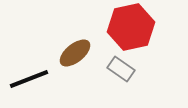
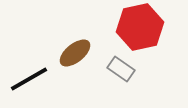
red hexagon: moved 9 px right
black line: rotated 9 degrees counterclockwise
